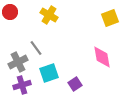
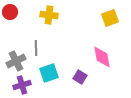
yellow cross: rotated 24 degrees counterclockwise
gray line: rotated 35 degrees clockwise
gray cross: moved 2 px left, 1 px up
purple square: moved 5 px right, 7 px up; rotated 24 degrees counterclockwise
